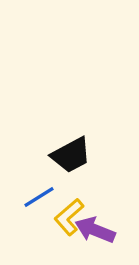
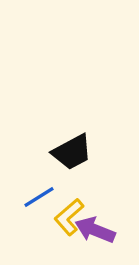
black trapezoid: moved 1 px right, 3 px up
